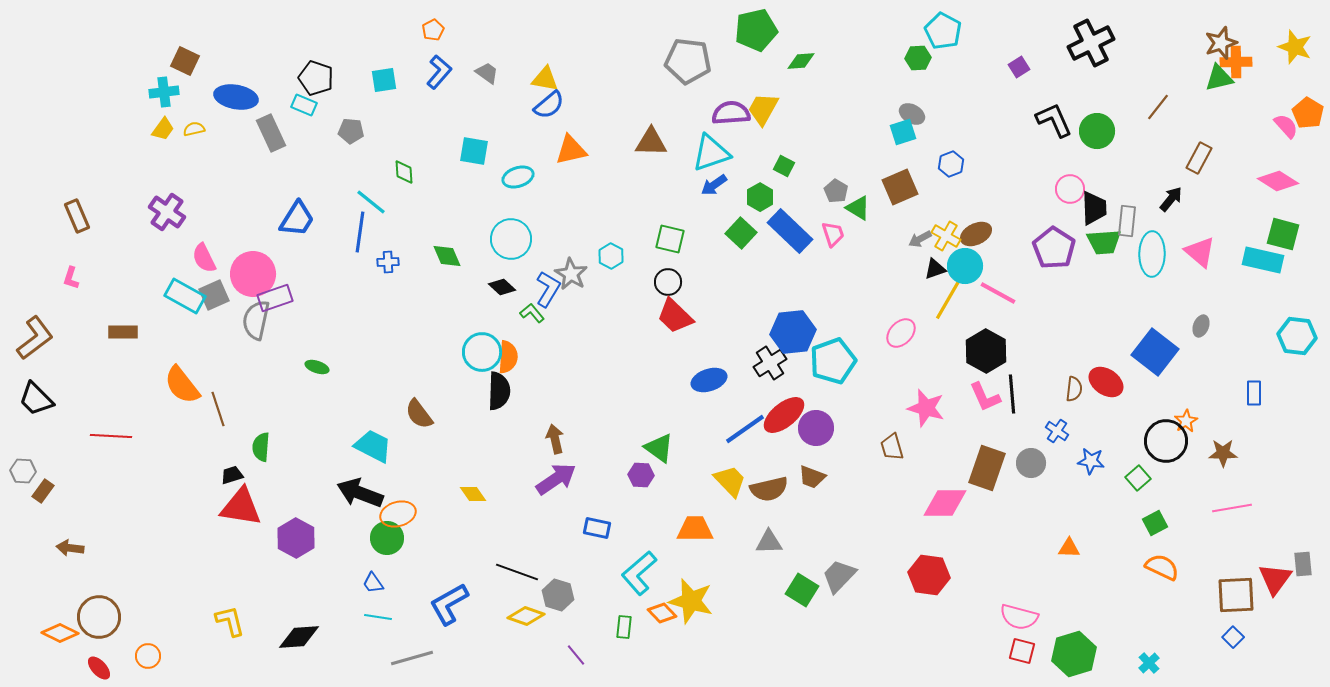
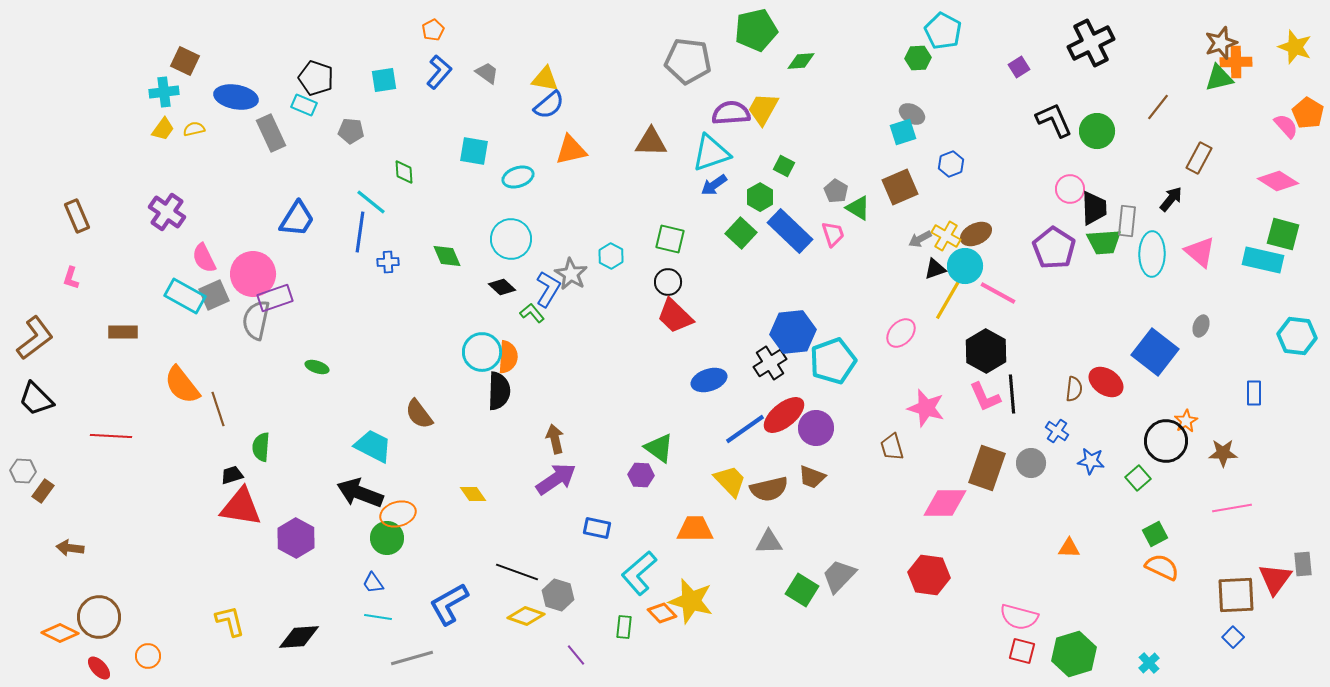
green square at (1155, 523): moved 11 px down
